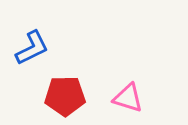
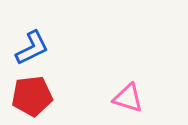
red pentagon: moved 33 px left; rotated 6 degrees counterclockwise
